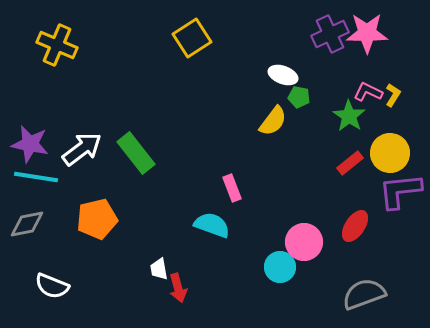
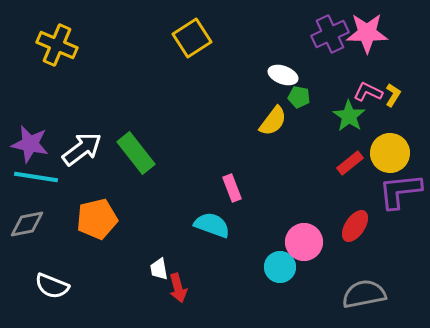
gray semicircle: rotated 9 degrees clockwise
